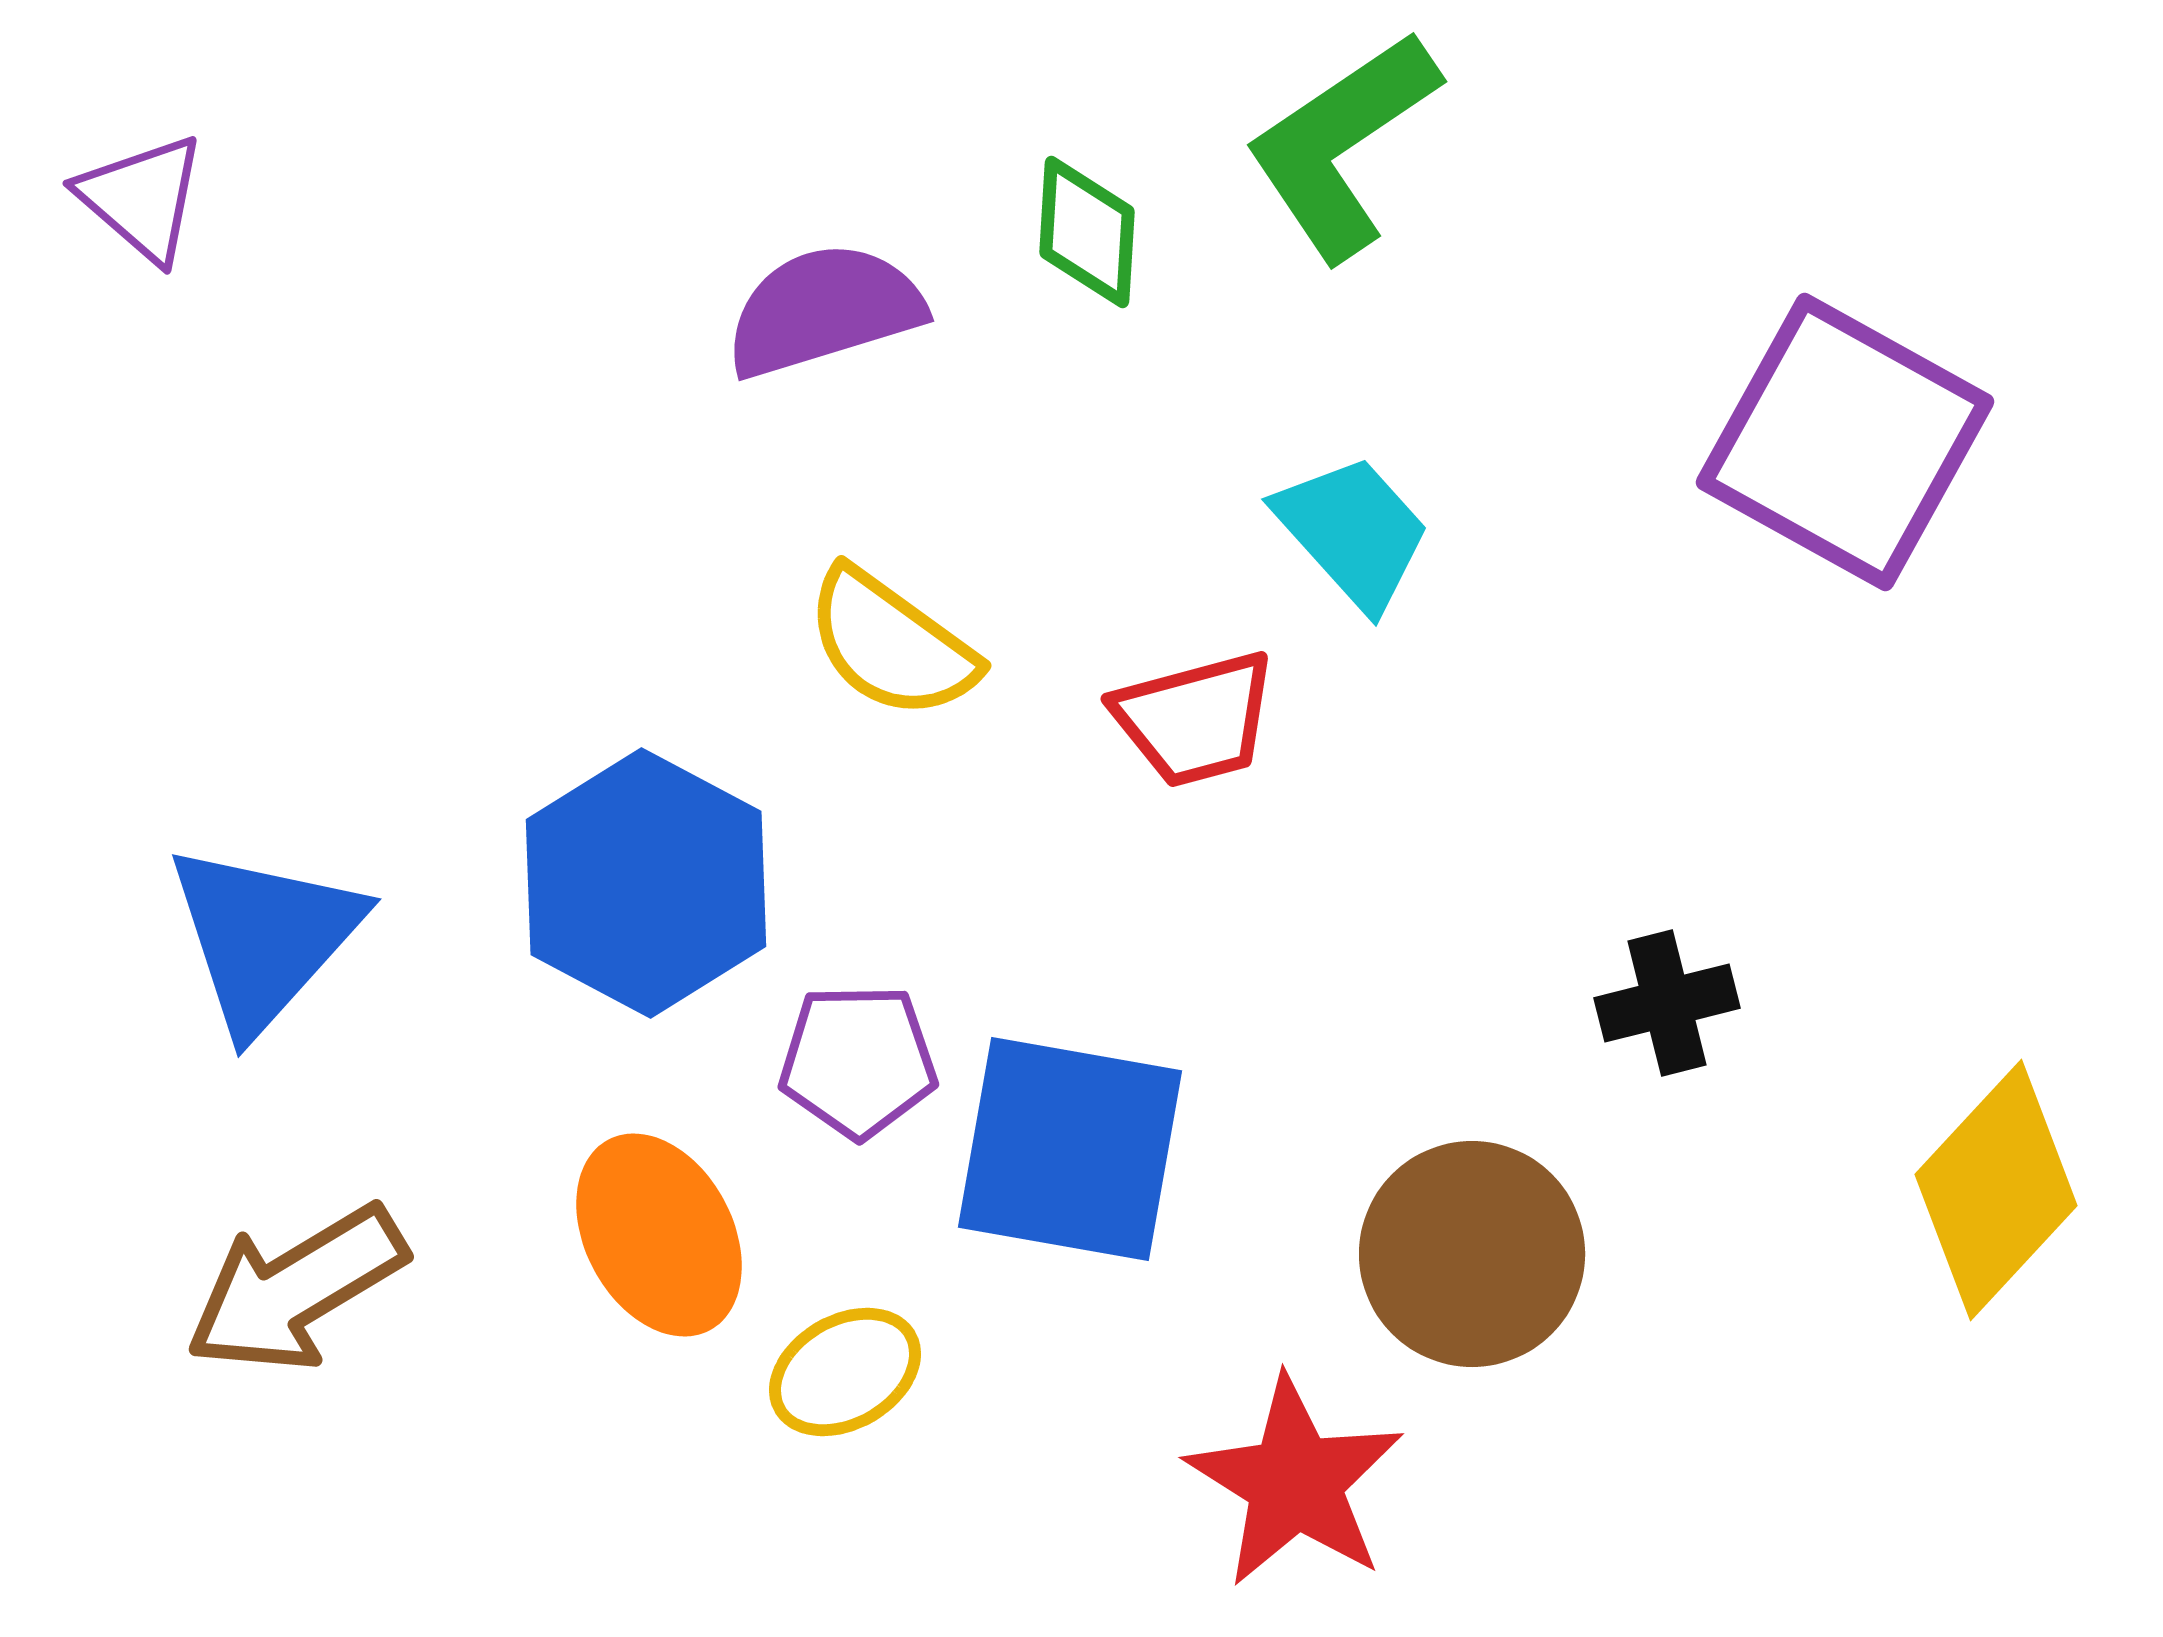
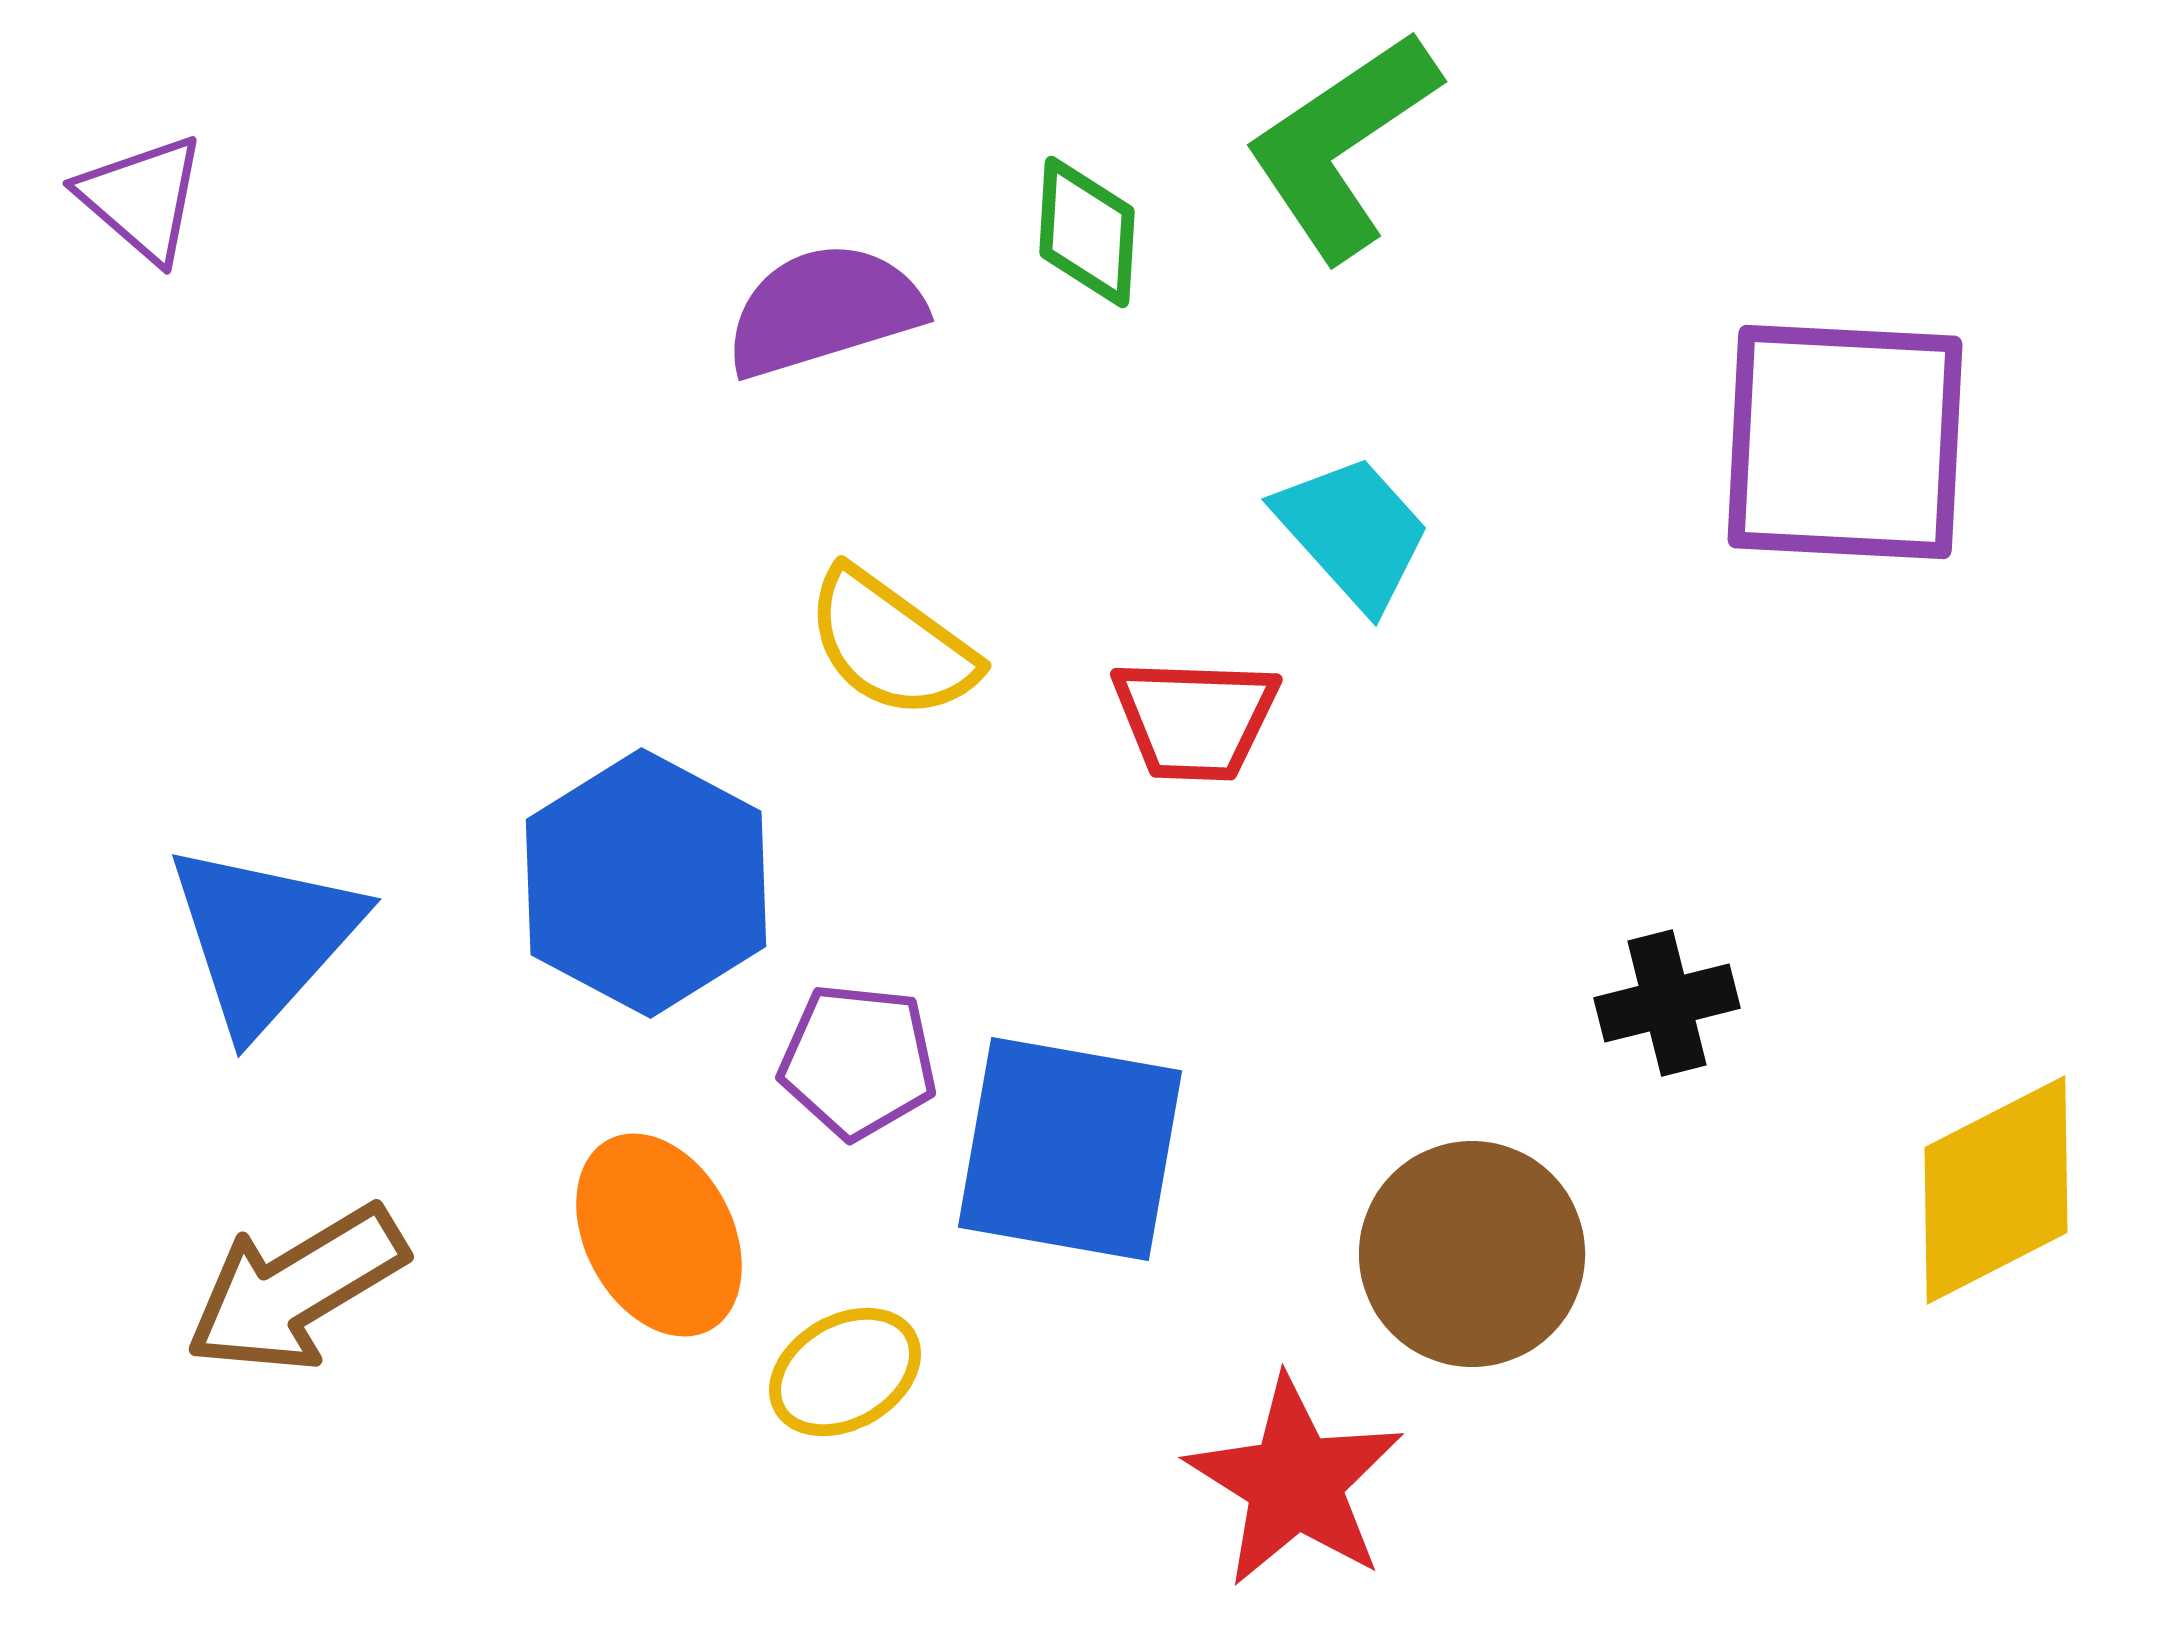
purple square: rotated 26 degrees counterclockwise
red trapezoid: rotated 17 degrees clockwise
purple pentagon: rotated 7 degrees clockwise
yellow diamond: rotated 20 degrees clockwise
